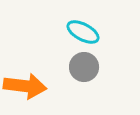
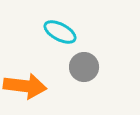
cyan ellipse: moved 23 px left
